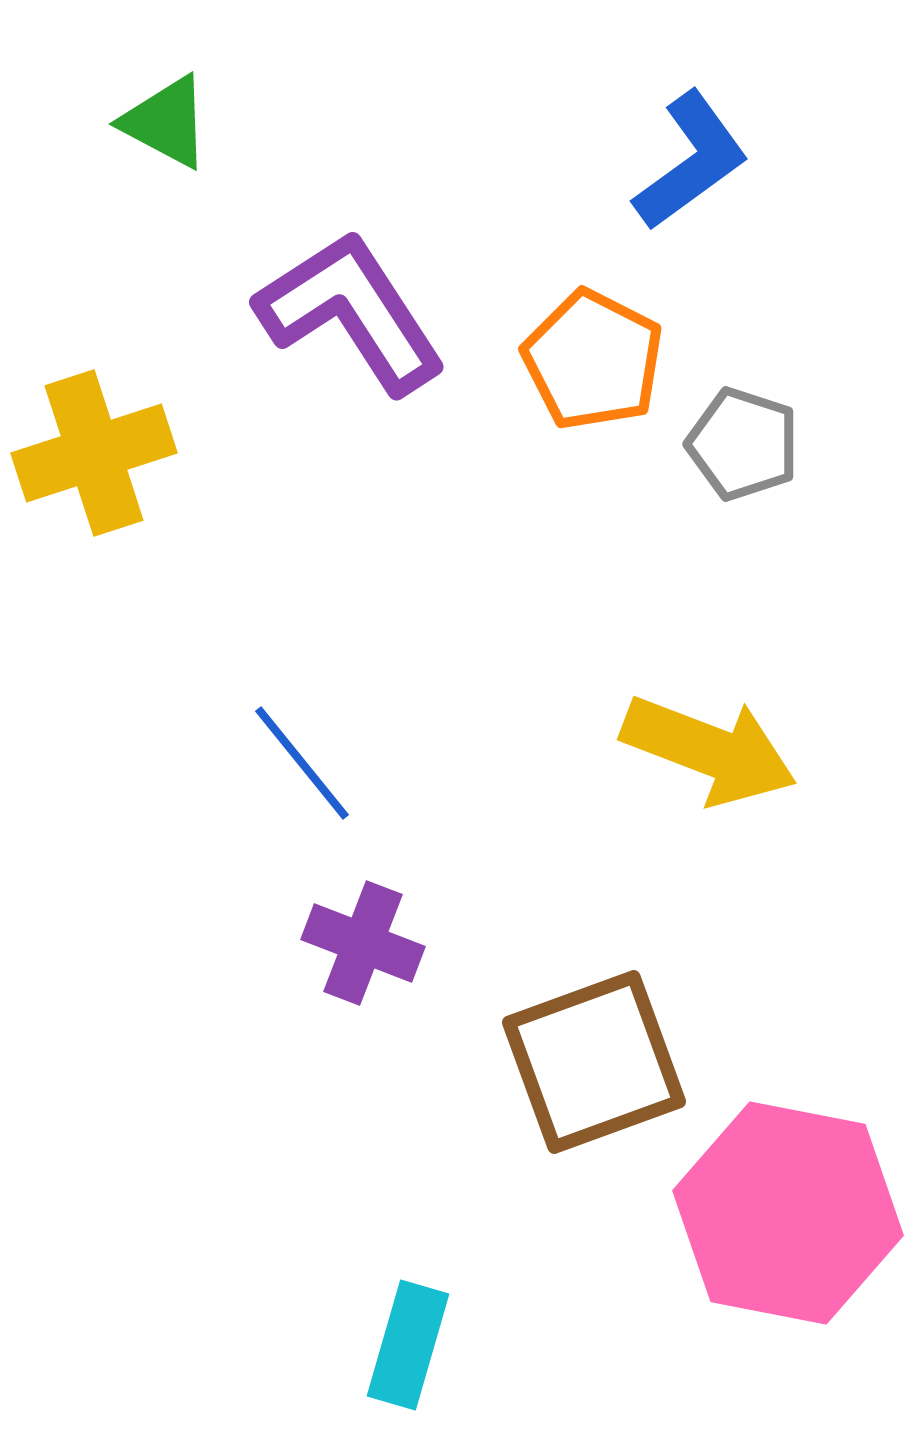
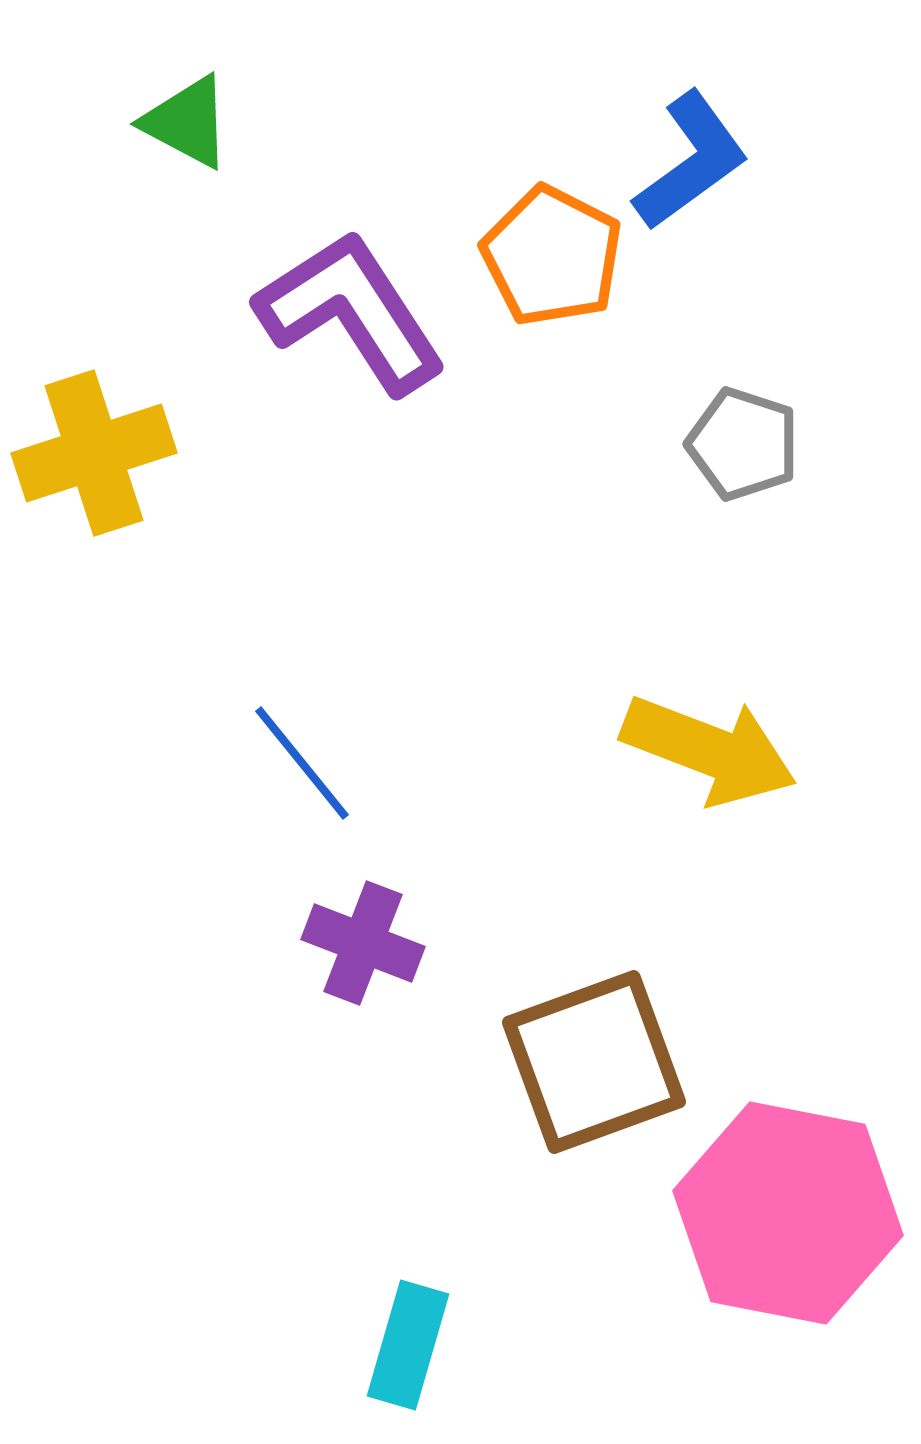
green triangle: moved 21 px right
orange pentagon: moved 41 px left, 104 px up
